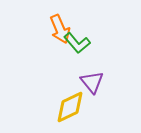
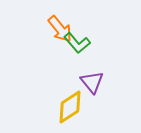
orange arrow: rotated 16 degrees counterclockwise
yellow diamond: rotated 8 degrees counterclockwise
